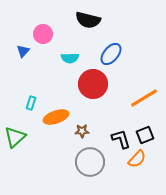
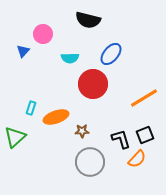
cyan rectangle: moved 5 px down
